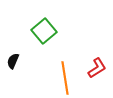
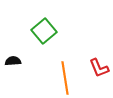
black semicircle: rotated 63 degrees clockwise
red L-shape: moved 2 px right; rotated 100 degrees clockwise
